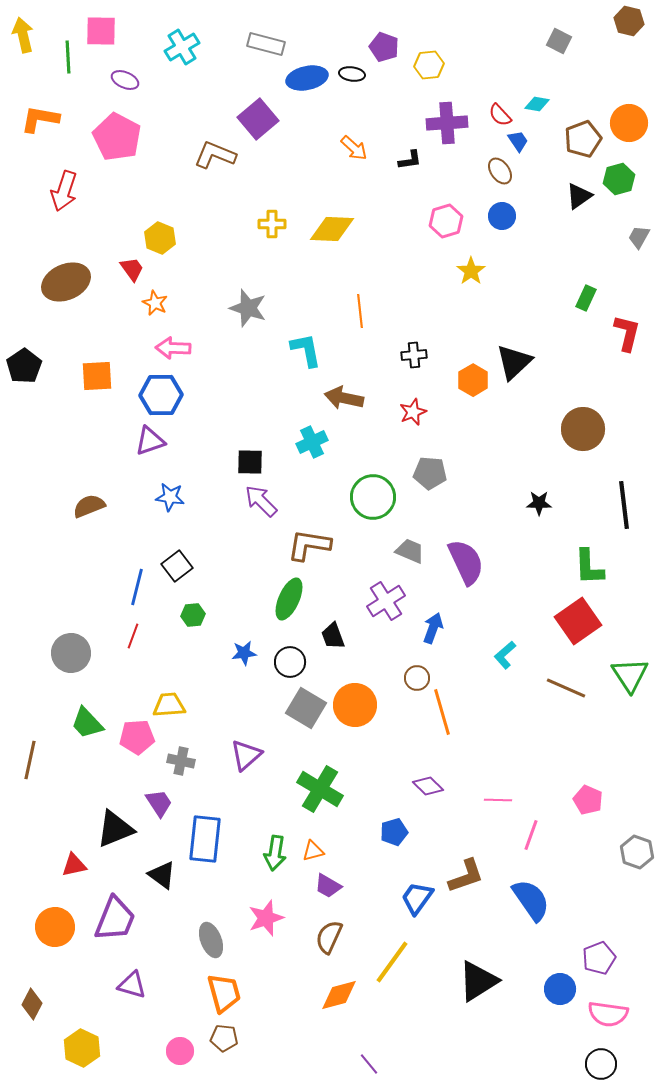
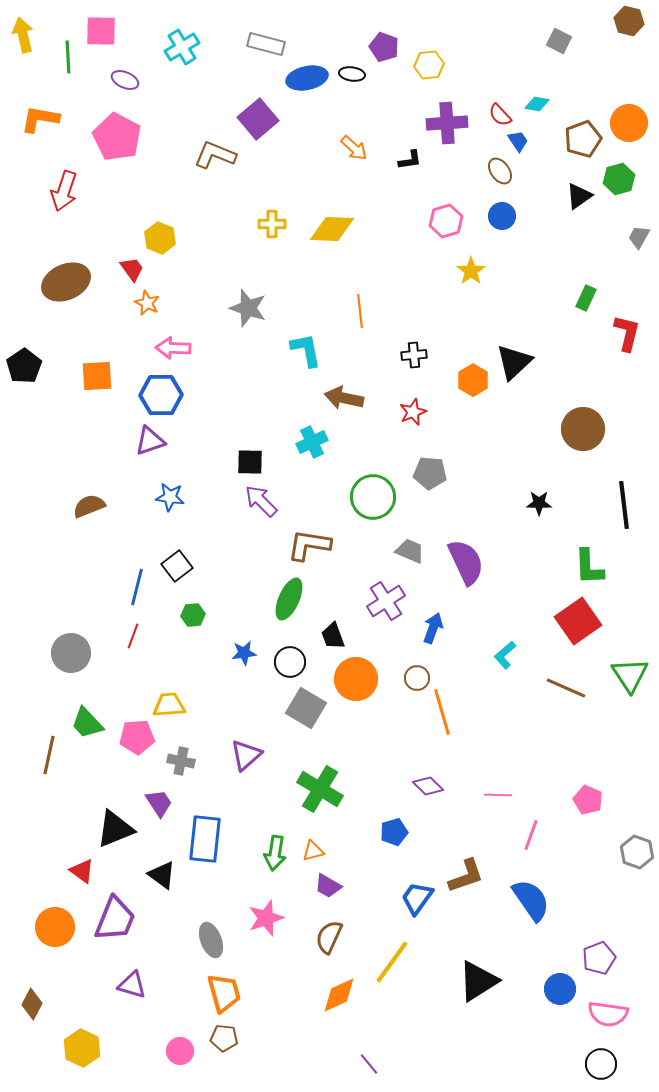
orange star at (155, 303): moved 8 px left
orange circle at (355, 705): moved 1 px right, 26 px up
brown line at (30, 760): moved 19 px right, 5 px up
pink line at (498, 800): moved 5 px up
red triangle at (74, 865): moved 8 px right, 6 px down; rotated 48 degrees clockwise
orange diamond at (339, 995): rotated 9 degrees counterclockwise
